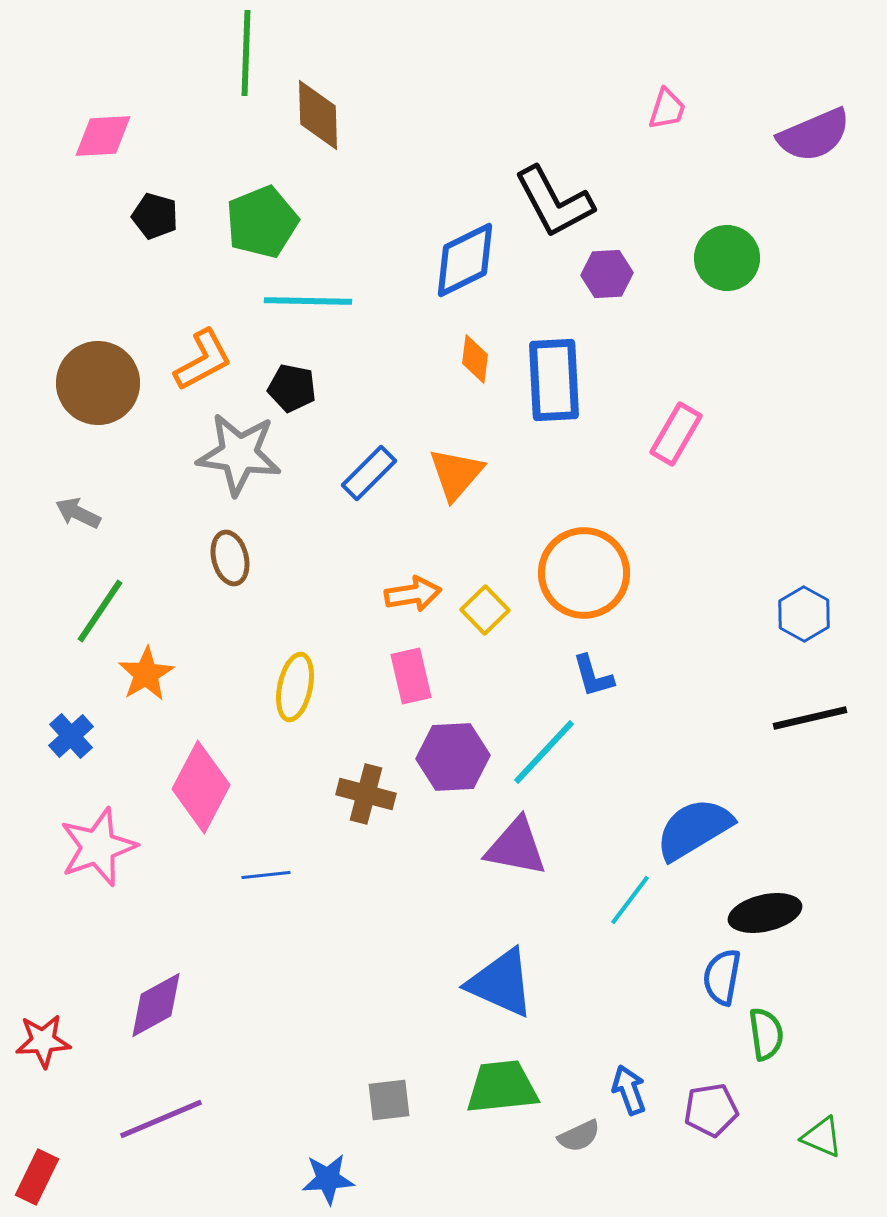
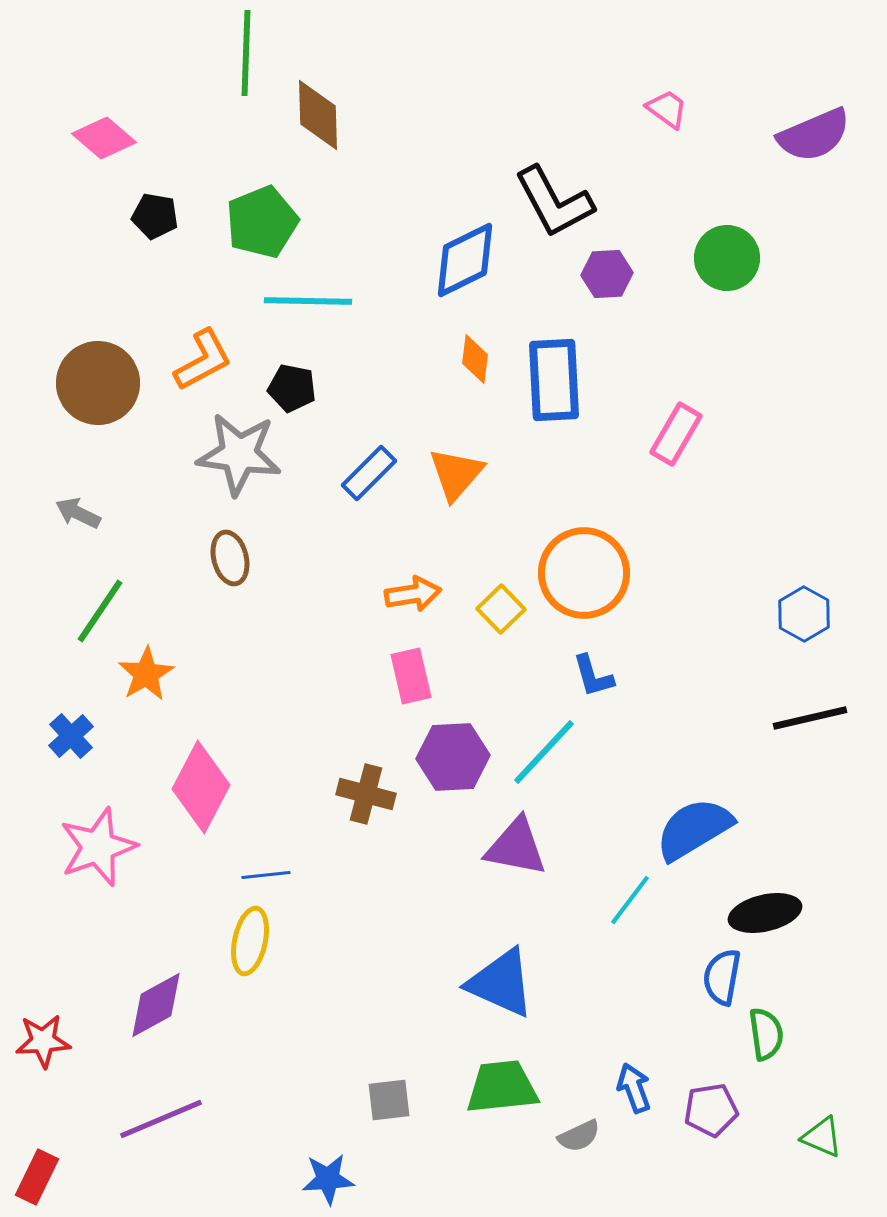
pink trapezoid at (667, 109): rotated 72 degrees counterclockwise
pink diamond at (103, 136): moved 1 px right, 2 px down; rotated 44 degrees clockwise
black pentagon at (155, 216): rotated 6 degrees counterclockwise
yellow square at (485, 610): moved 16 px right, 1 px up
yellow ellipse at (295, 687): moved 45 px left, 254 px down
blue arrow at (629, 1090): moved 5 px right, 2 px up
